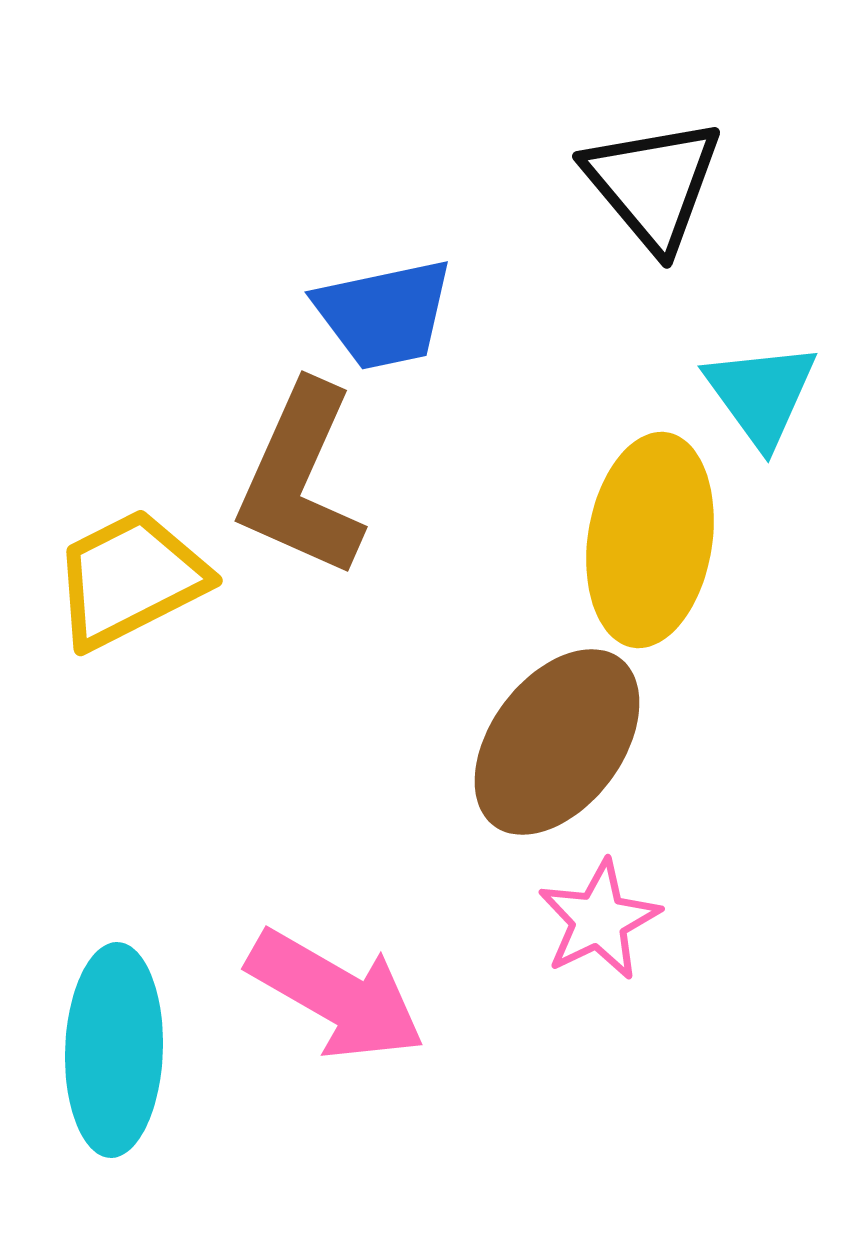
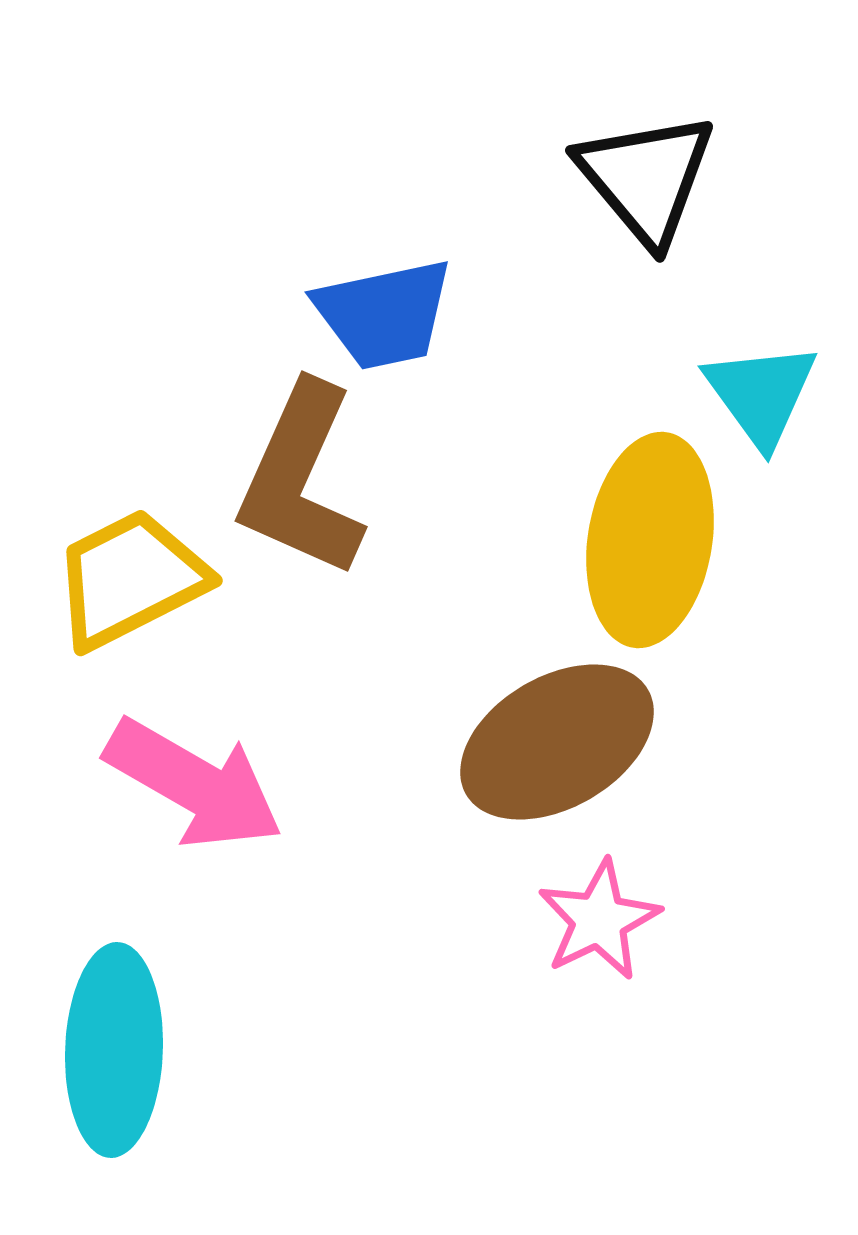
black triangle: moved 7 px left, 6 px up
brown ellipse: rotated 23 degrees clockwise
pink arrow: moved 142 px left, 211 px up
